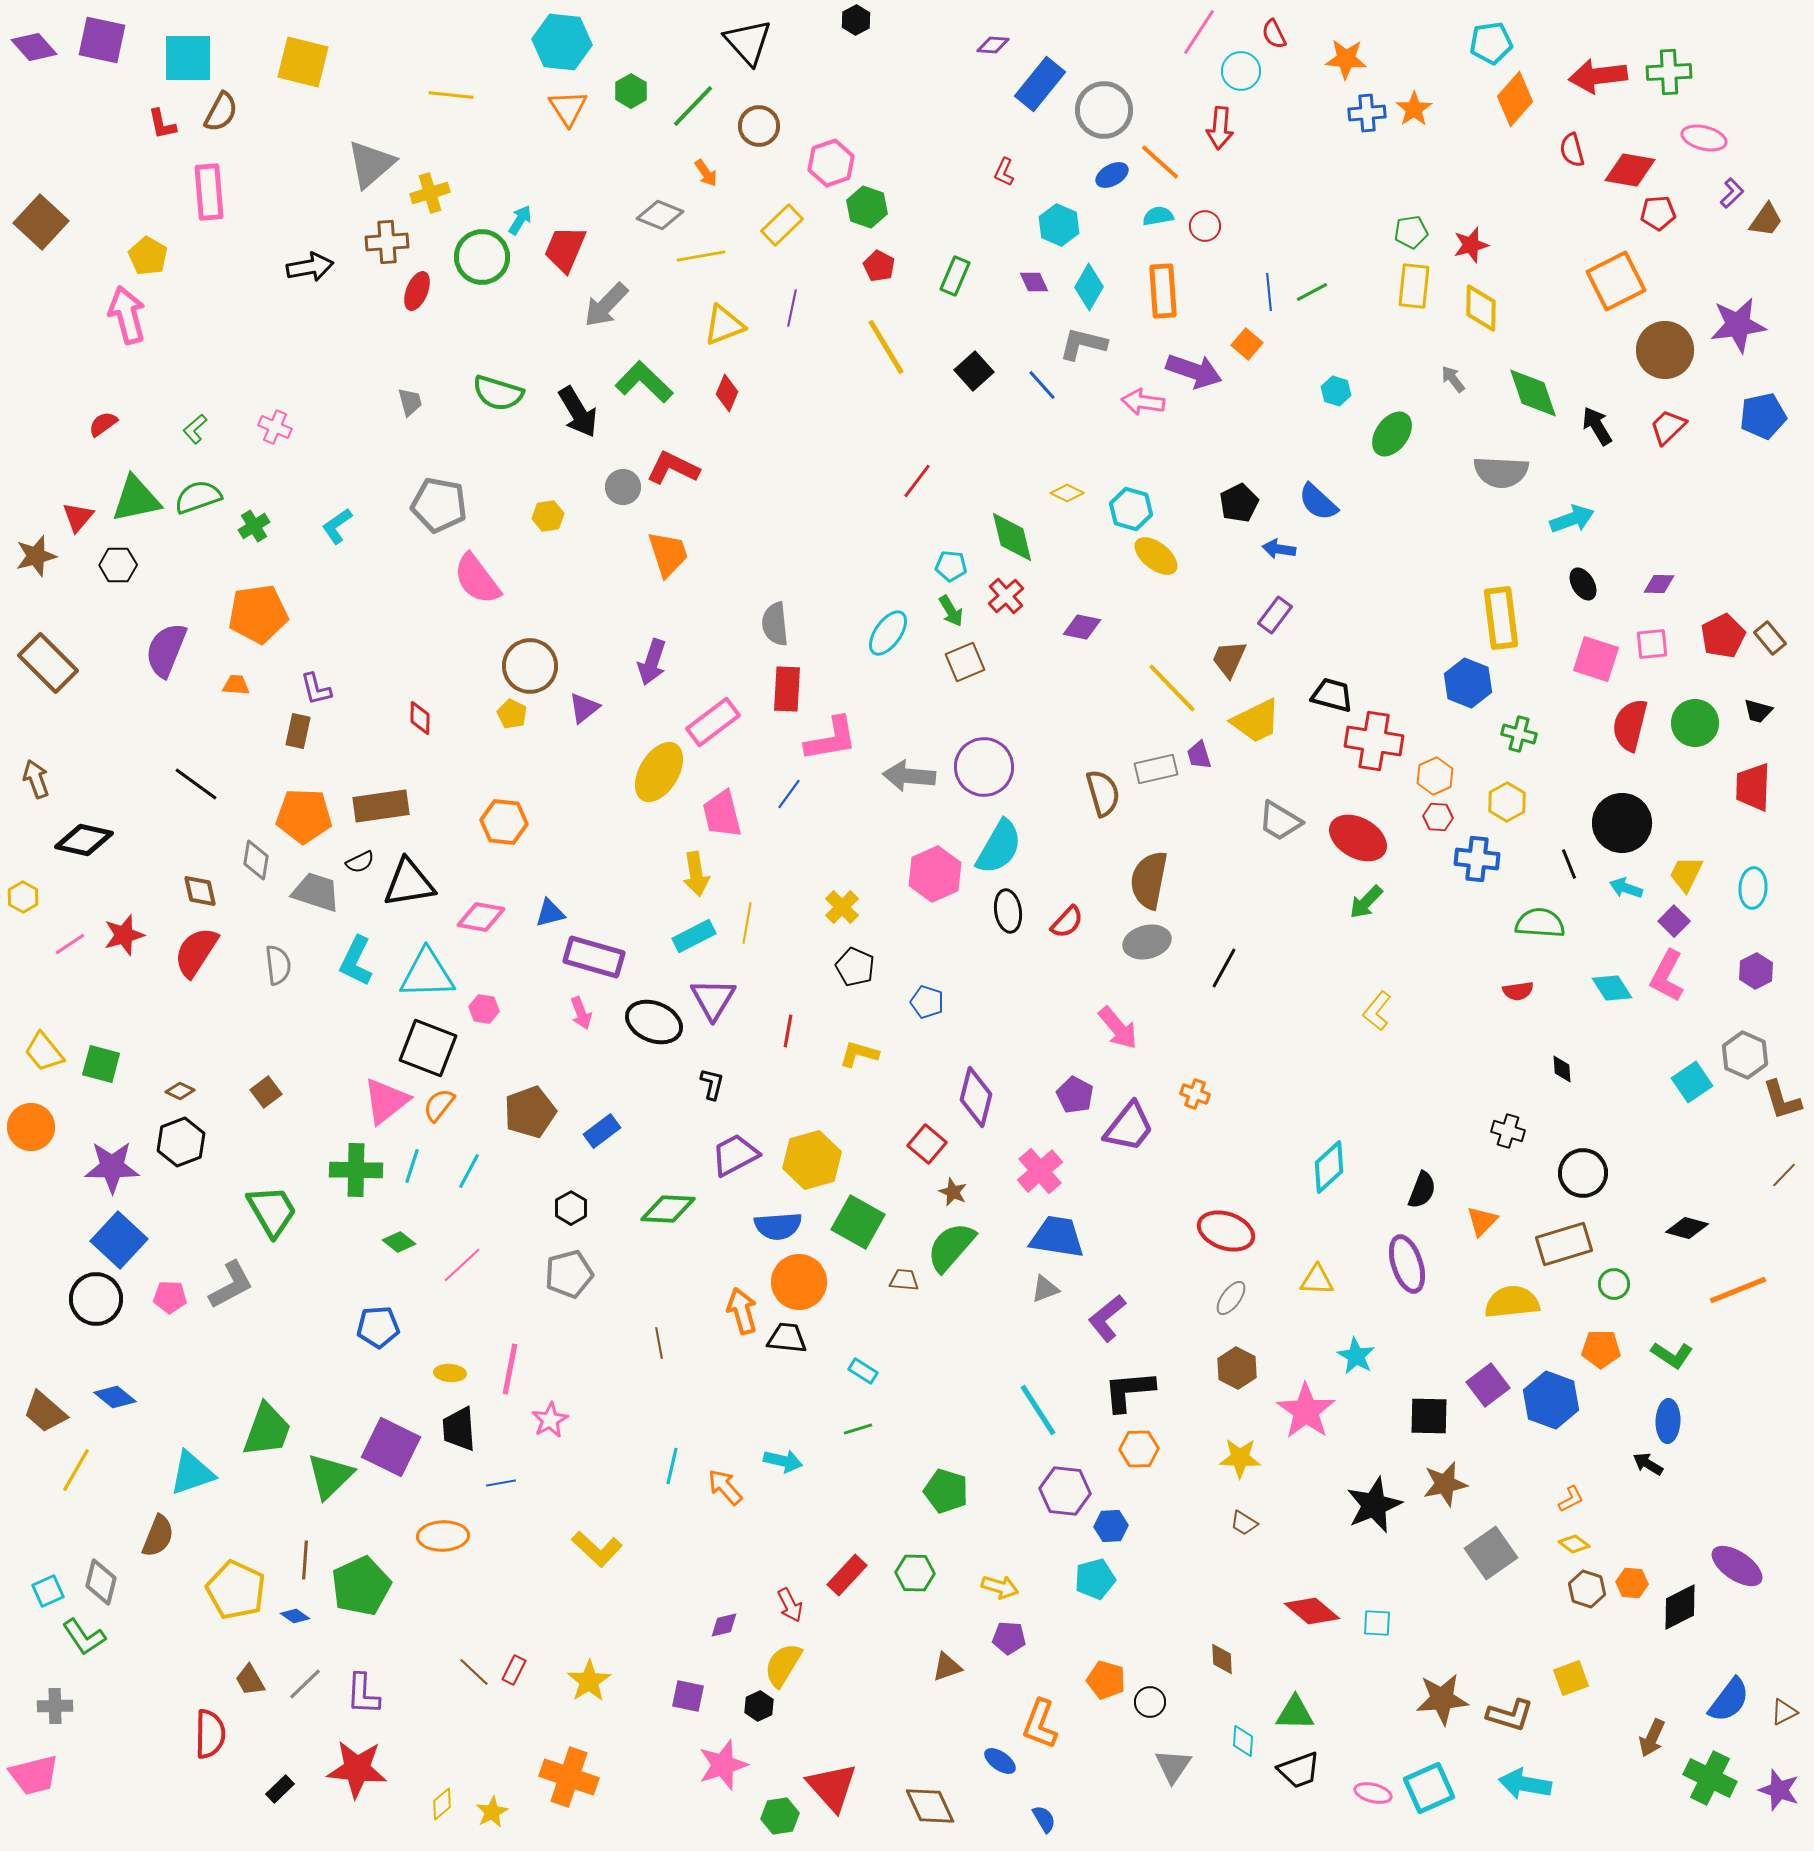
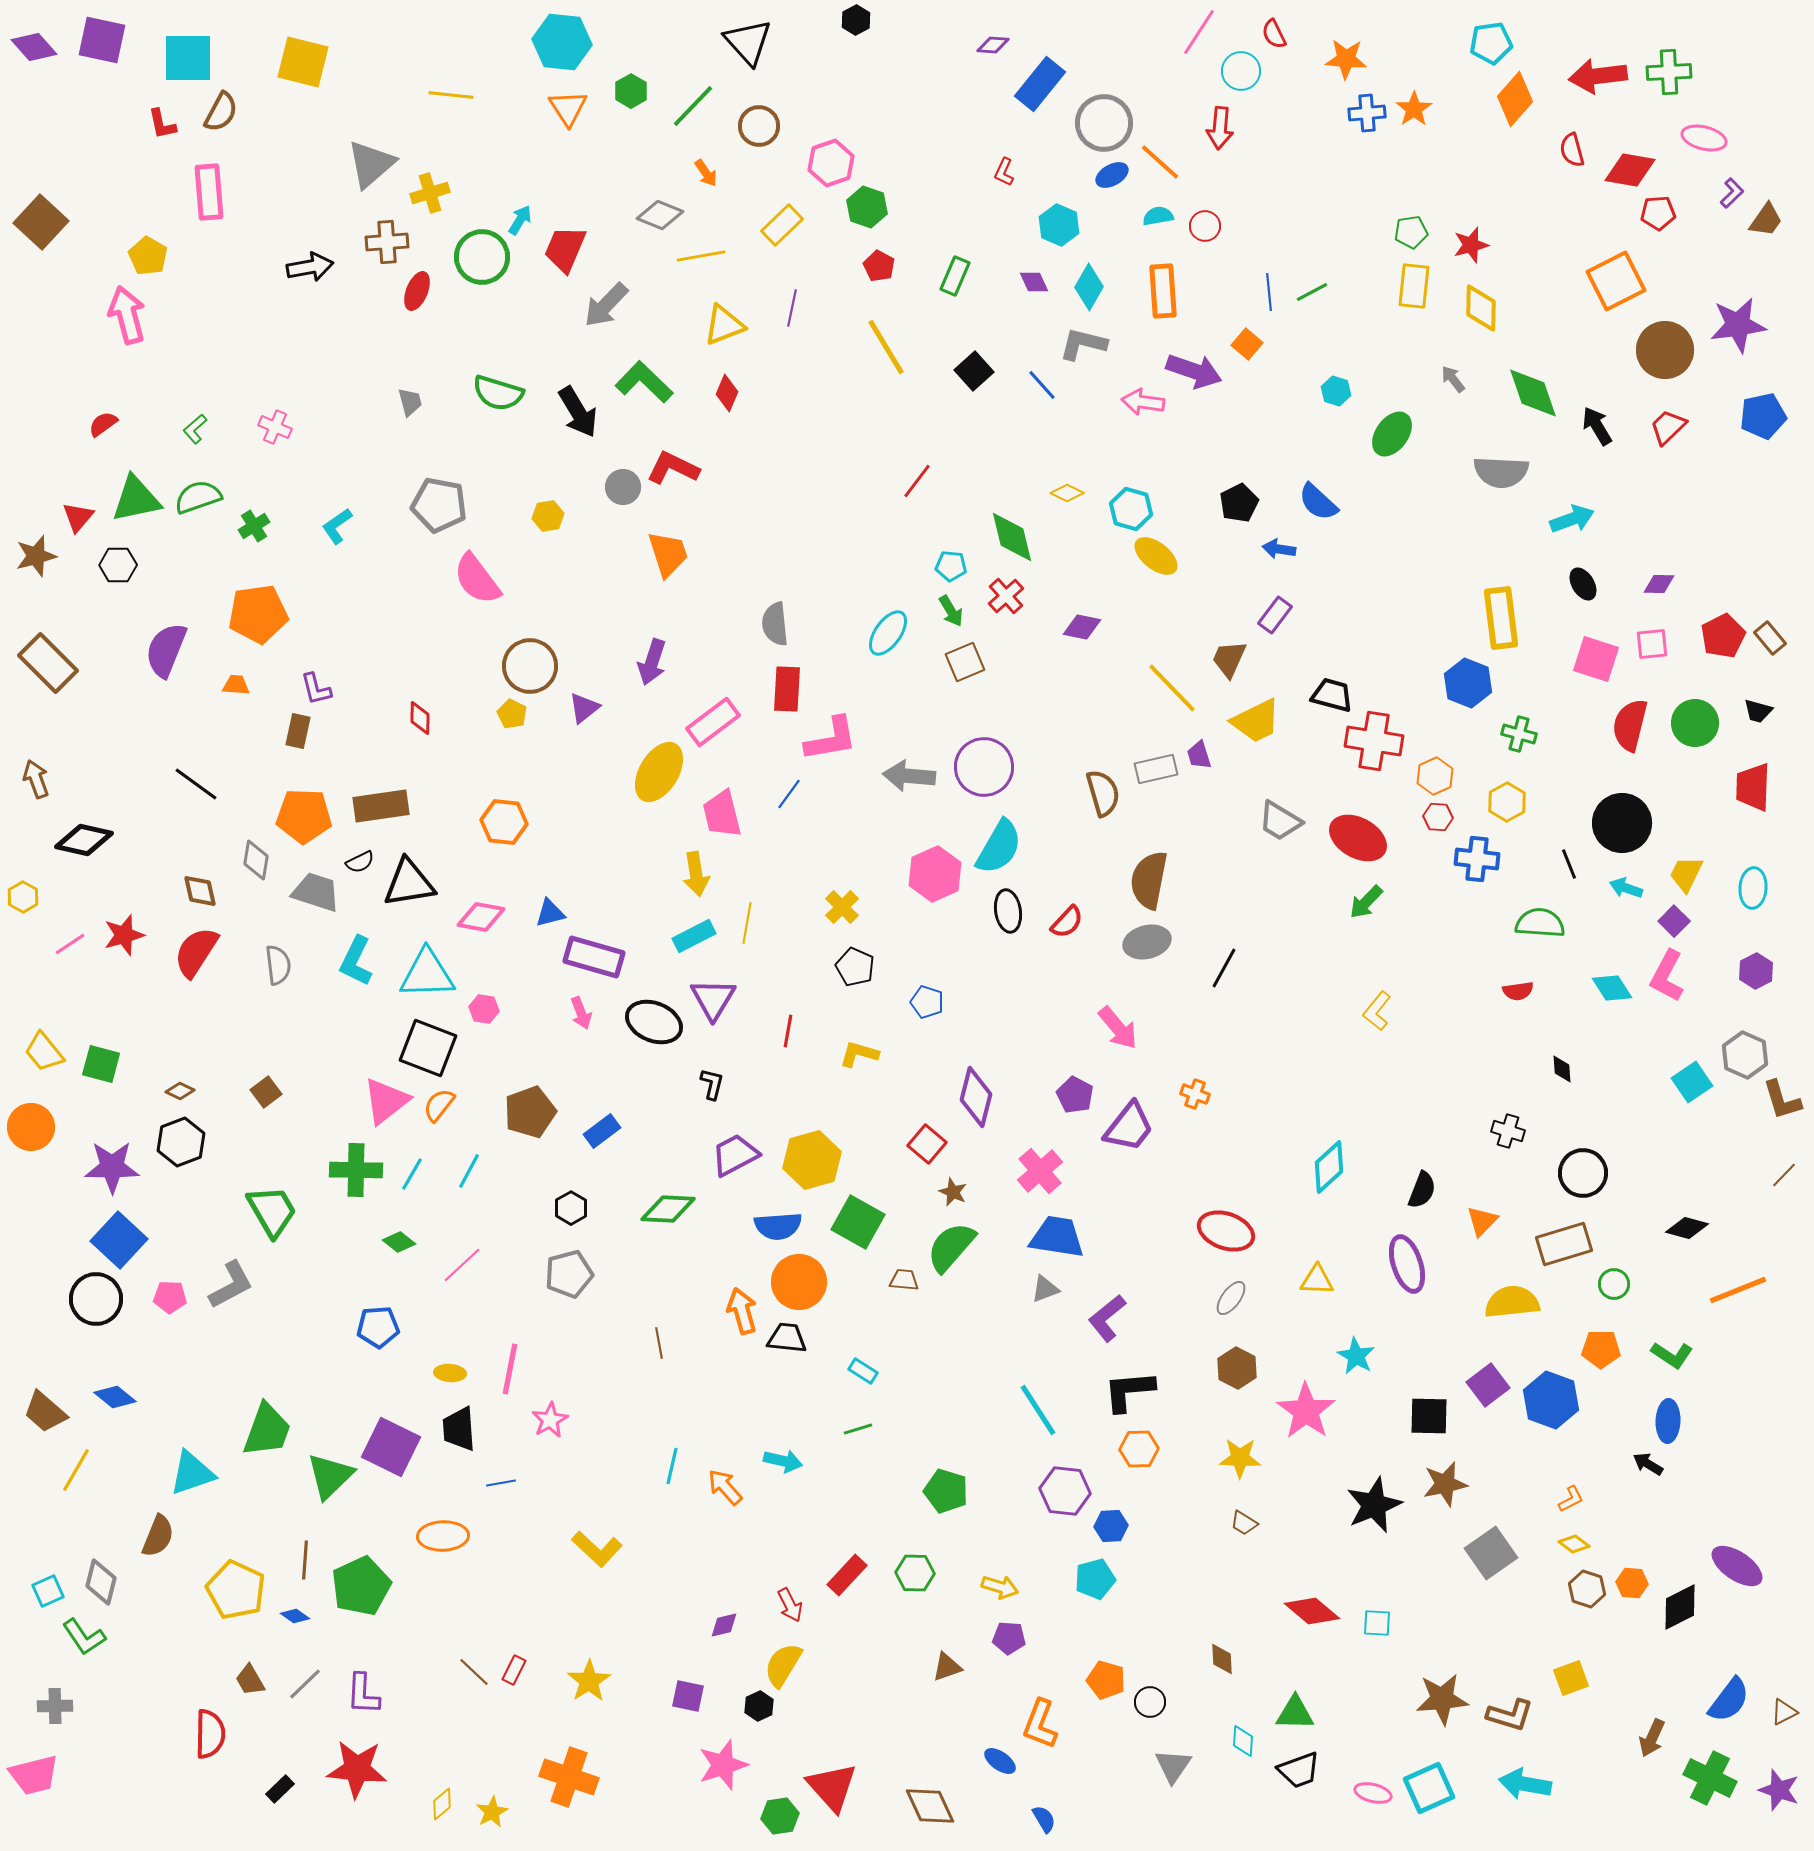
gray circle at (1104, 110): moved 13 px down
cyan line at (412, 1166): moved 8 px down; rotated 12 degrees clockwise
